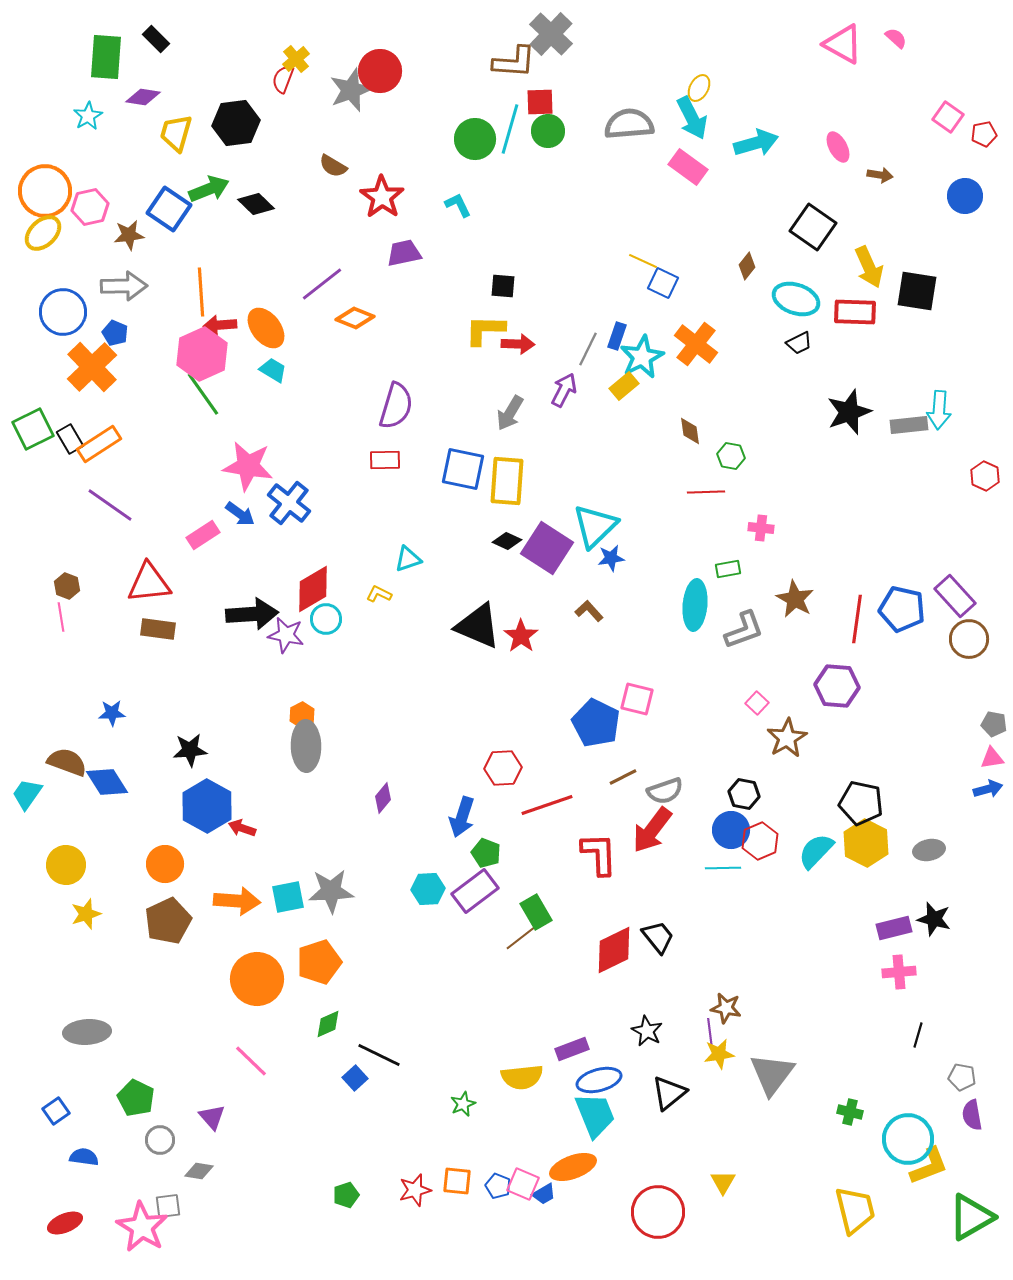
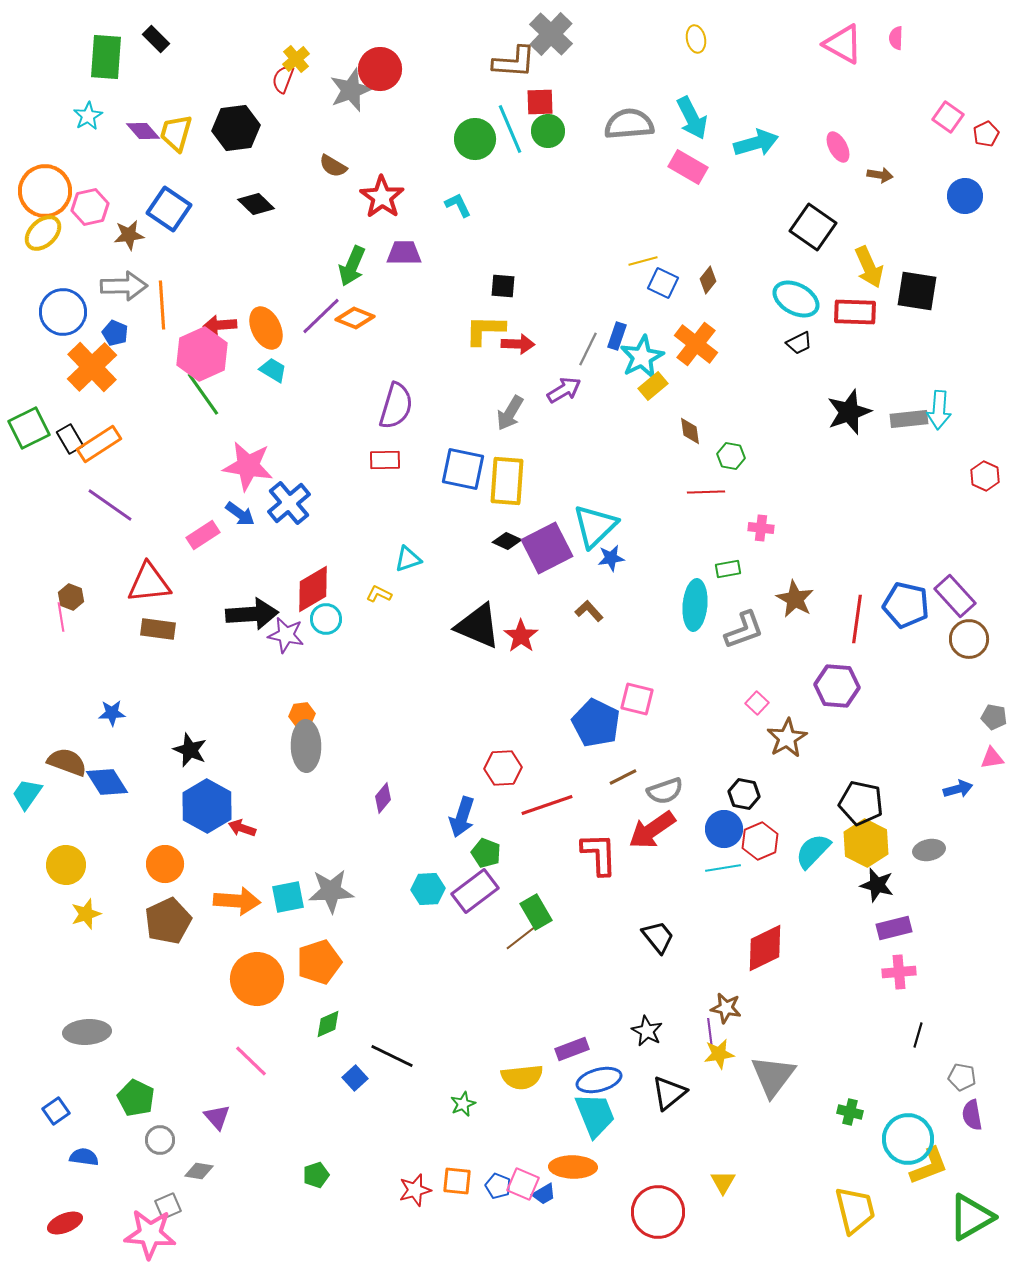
pink semicircle at (896, 38): rotated 130 degrees counterclockwise
red circle at (380, 71): moved 2 px up
yellow ellipse at (699, 88): moved 3 px left, 49 px up; rotated 40 degrees counterclockwise
purple diamond at (143, 97): moved 34 px down; rotated 40 degrees clockwise
black hexagon at (236, 123): moved 5 px down
cyan line at (510, 129): rotated 39 degrees counterclockwise
red pentagon at (984, 134): moved 2 px right; rotated 15 degrees counterclockwise
pink rectangle at (688, 167): rotated 6 degrees counterclockwise
green arrow at (209, 189): moved 143 px right, 77 px down; rotated 135 degrees clockwise
purple trapezoid at (404, 253): rotated 12 degrees clockwise
yellow line at (643, 261): rotated 40 degrees counterclockwise
brown diamond at (747, 266): moved 39 px left, 14 px down
purple line at (322, 284): moved 1 px left, 32 px down; rotated 6 degrees counterclockwise
orange line at (201, 292): moved 39 px left, 13 px down
cyan ellipse at (796, 299): rotated 9 degrees clockwise
orange ellipse at (266, 328): rotated 12 degrees clockwise
yellow rectangle at (624, 386): moved 29 px right
purple arrow at (564, 390): rotated 32 degrees clockwise
gray rectangle at (909, 425): moved 6 px up
green square at (33, 429): moved 4 px left, 1 px up
blue cross at (289, 503): rotated 12 degrees clockwise
purple square at (547, 548): rotated 30 degrees clockwise
brown hexagon at (67, 586): moved 4 px right, 11 px down
blue pentagon at (902, 609): moved 4 px right, 4 px up
orange hexagon at (302, 715): rotated 20 degrees clockwise
gray pentagon at (994, 724): moved 7 px up
black star at (190, 750): rotated 28 degrees clockwise
blue arrow at (988, 789): moved 30 px left
red arrow at (652, 830): rotated 18 degrees clockwise
blue circle at (731, 830): moved 7 px left, 1 px up
cyan semicircle at (816, 851): moved 3 px left
cyan line at (723, 868): rotated 8 degrees counterclockwise
black star at (934, 919): moved 57 px left, 34 px up
red diamond at (614, 950): moved 151 px right, 2 px up
black line at (379, 1055): moved 13 px right, 1 px down
gray triangle at (772, 1074): moved 1 px right, 2 px down
purple triangle at (212, 1117): moved 5 px right
orange ellipse at (573, 1167): rotated 21 degrees clockwise
green pentagon at (346, 1195): moved 30 px left, 20 px up
gray square at (168, 1206): rotated 16 degrees counterclockwise
pink star at (142, 1227): moved 8 px right, 7 px down; rotated 27 degrees counterclockwise
